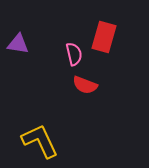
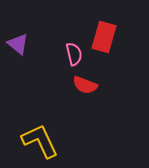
purple triangle: rotated 30 degrees clockwise
